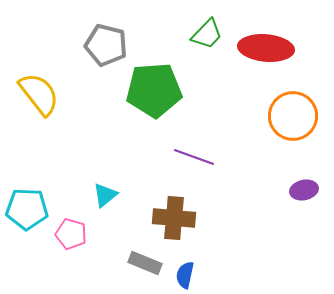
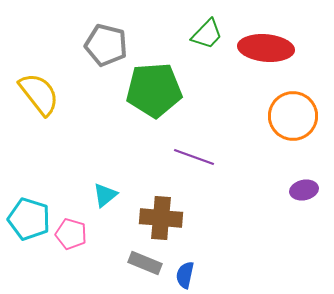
cyan pentagon: moved 2 px right, 10 px down; rotated 15 degrees clockwise
brown cross: moved 13 px left
